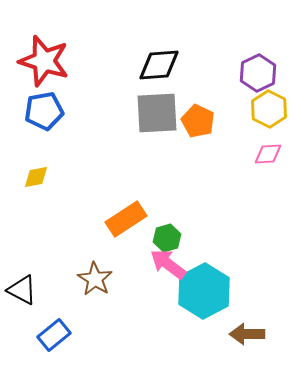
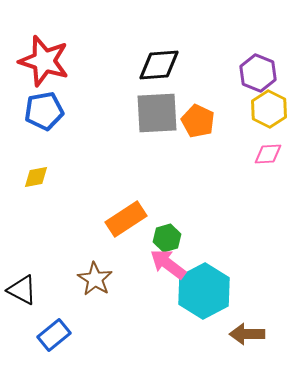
purple hexagon: rotated 12 degrees counterclockwise
